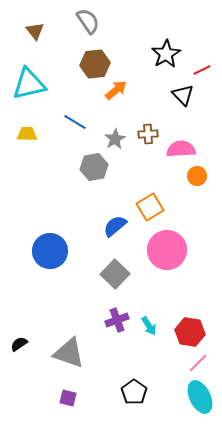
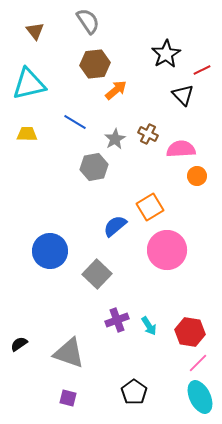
brown cross: rotated 30 degrees clockwise
gray square: moved 18 px left
